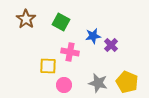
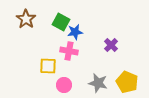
blue star: moved 18 px left, 4 px up
pink cross: moved 1 px left, 1 px up
